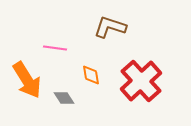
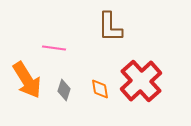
brown L-shape: rotated 108 degrees counterclockwise
pink line: moved 1 px left
orange diamond: moved 9 px right, 14 px down
gray diamond: moved 8 px up; rotated 50 degrees clockwise
